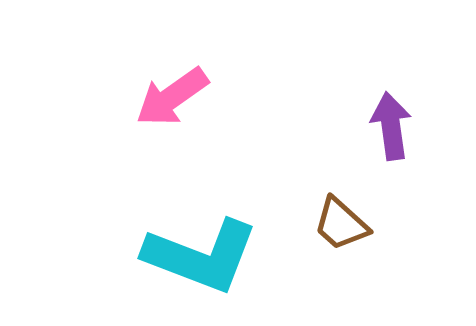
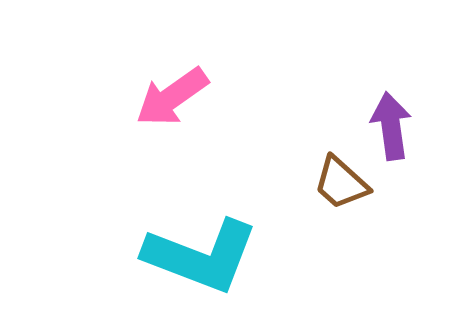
brown trapezoid: moved 41 px up
